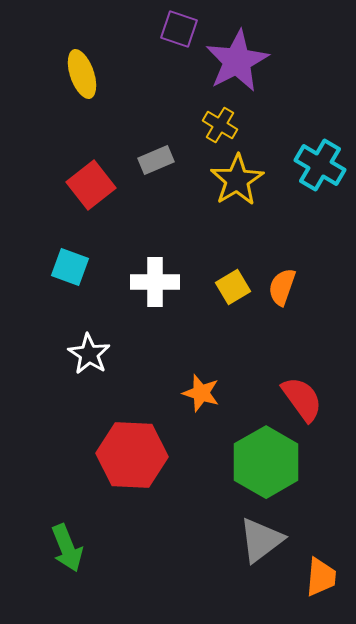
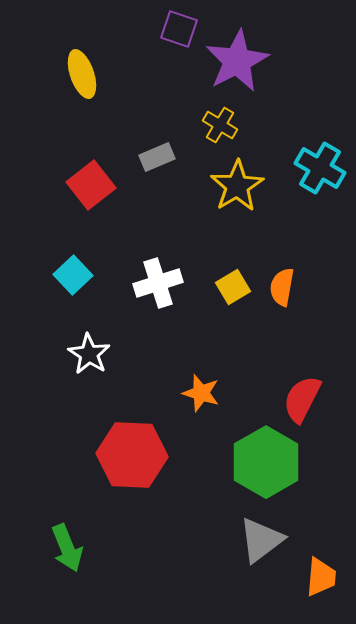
gray rectangle: moved 1 px right, 3 px up
cyan cross: moved 3 px down
yellow star: moved 6 px down
cyan square: moved 3 px right, 8 px down; rotated 27 degrees clockwise
white cross: moved 3 px right, 1 px down; rotated 18 degrees counterclockwise
orange semicircle: rotated 9 degrees counterclockwise
red semicircle: rotated 117 degrees counterclockwise
